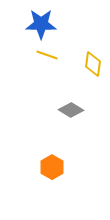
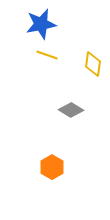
blue star: rotated 12 degrees counterclockwise
